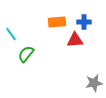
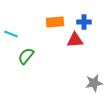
orange rectangle: moved 2 px left
cyan line: rotated 32 degrees counterclockwise
green semicircle: moved 2 px down
